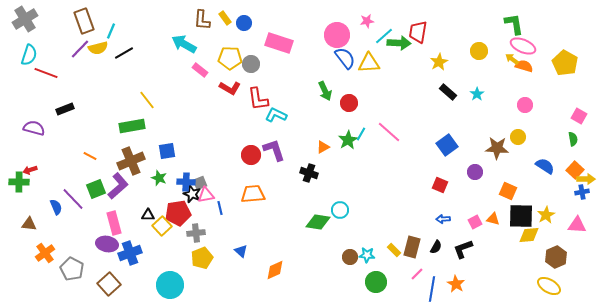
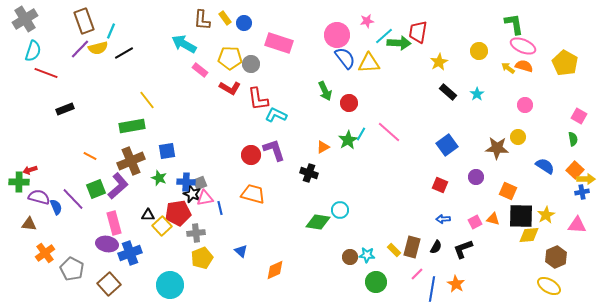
cyan semicircle at (29, 55): moved 4 px right, 4 px up
yellow arrow at (512, 59): moved 4 px left, 9 px down
purple semicircle at (34, 128): moved 5 px right, 69 px down
purple circle at (475, 172): moved 1 px right, 5 px down
orange trapezoid at (253, 194): rotated 20 degrees clockwise
pink triangle at (206, 195): moved 1 px left, 3 px down
